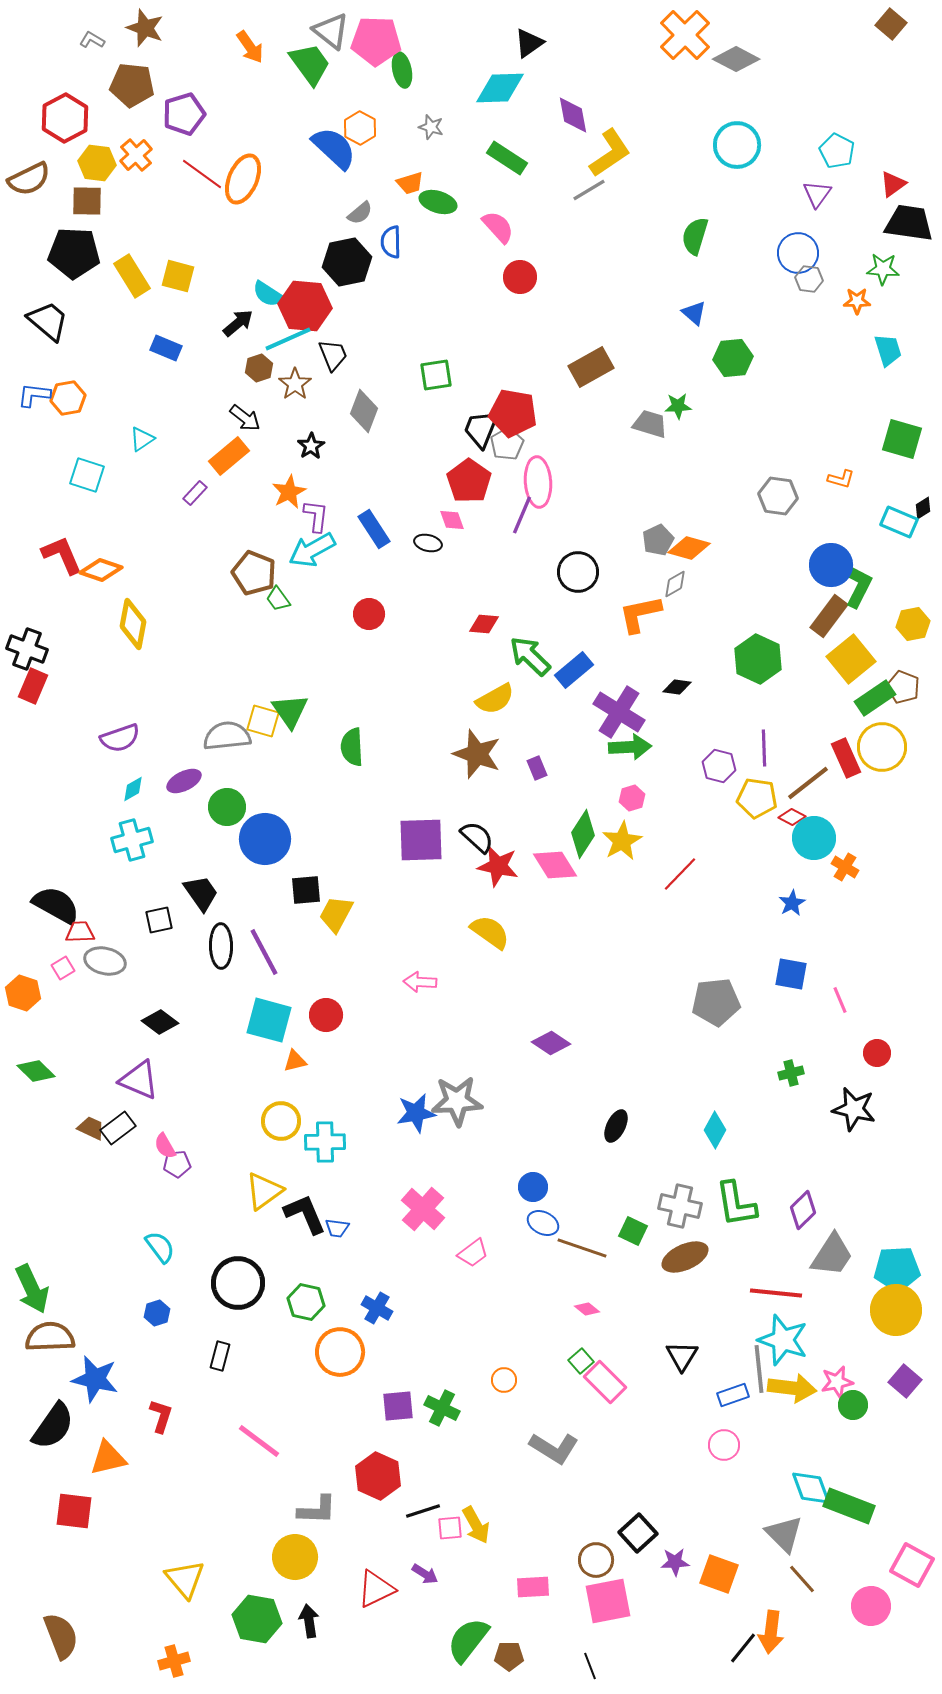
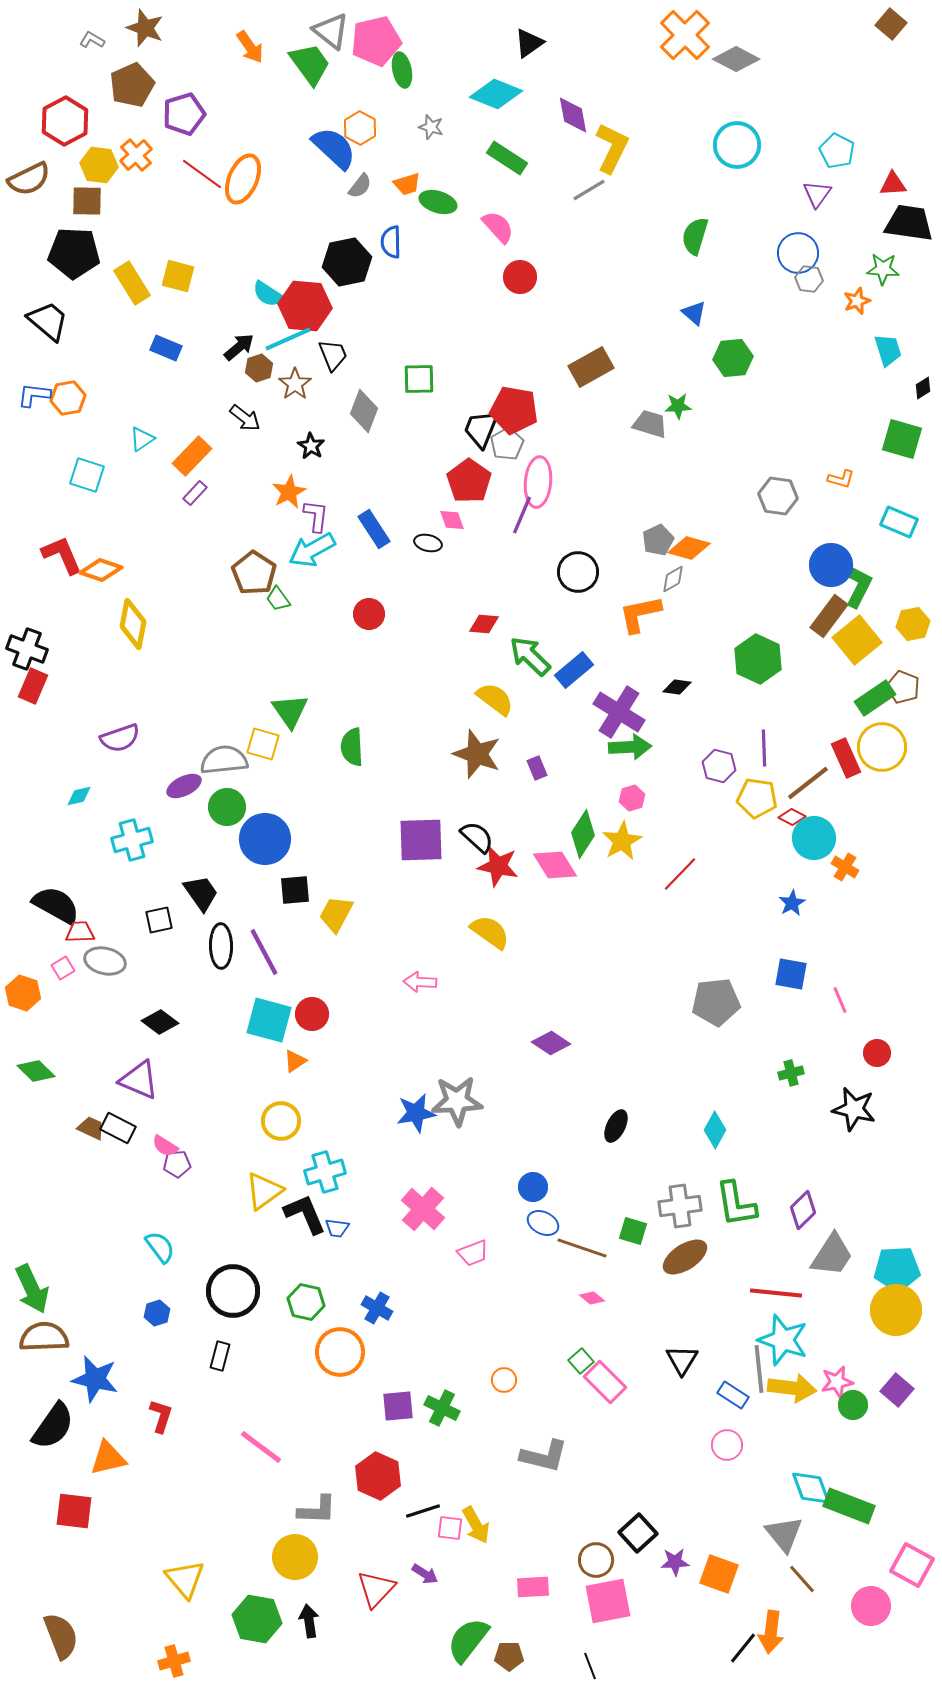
pink pentagon at (376, 41): rotated 15 degrees counterclockwise
brown pentagon at (132, 85): rotated 30 degrees counterclockwise
cyan diamond at (500, 88): moved 4 px left, 6 px down; rotated 24 degrees clockwise
red hexagon at (65, 118): moved 3 px down
yellow L-shape at (610, 153): moved 2 px right, 5 px up; rotated 30 degrees counterclockwise
yellow hexagon at (97, 163): moved 2 px right, 2 px down
orange trapezoid at (410, 183): moved 3 px left, 1 px down
red triangle at (893, 184): rotated 32 degrees clockwise
gray semicircle at (360, 213): moved 27 px up; rotated 12 degrees counterclockwise
yellow rectangle at (132, 276): moved 7 px down
orange star at (857, 301): rotated 20 degrees counterclockwise
black arrow at (238, 323): moved 1 px right, 24 px down
green square at (436, 375): moved 17 px left, 4 px down; rotated 8 degrees clockwise
red pentagon at (513, 413): moved 1 px right, 3 px up
black star at (311, 446): rotated 8 degrees counterclockwise
orange rectangle at (229, 456): moved 37 px left; rotated 6 degrees counterclockwise
pink ellipse at (538, 482): rotated 9 degrees clockwise
black diamond at (923, 508): moved 120 px up
brown pentagon at (254, 573): rotated 12 degrees clockwise
gray diamond at (675, 584): moved 2 px left, 5 px up
yellow square at (851, 659): moved 6 px right, 19 px up
yellow semicircle at (495, 699): rotated 114 degrees counterclockwise
yellow square at (263, 721): moved 23 px down
gray semicircle at (227, 736): moved 3 px left, 24 px down
purple ellipse at (184, 781): moved 5 px down
cyan diamond at (133, 789): moved 54 px left, 7 px down; rotated 16 degrees clockwise
black square at (306, 890): moved 11 px left
red circle at (326, 1015): moved 14 px left, 1 px up
orange triangle at (295, 1061): rotated 20 degrees counterclockwise
black rectangle at (118, 1128): rotated 64 degrees clockwise
cyan cross at (325, 1142): moved 30 px down; rotated 15 degrees counterclockwise
pink semicircle at (165, 1146): rotated 28 degrees counterclockwise
gray cross at (680, 1206): rotated 21 degrees counterclockwise
green square at (633, 1231): rotated 8 degrees counterclockwise
pink trapezoid at (473, 1253): rotated 16 degrees clockwise
brown ellipse at (685, 1257): rotated 9 degrees counterclockwise
black circle at (238, 1283): moved 5 px left, 8 px down
pink diamond at (587, 1309): moved 5 px right, 11 px up
brown semicircle at (50, 1337): moved 6 px left
black triangle at (682, 1356): moved 4 px down
purple square at (905, 1381): moved 8 px left, 9 px down
blue rectangle at (733, 1395): rotated 52 degrees clockwise
pink line at (259, 1441): moved 2 px right, 6 px down
pink circle at (724, 1445): moved 3 px right
gray L-shape at (554, 1448): moved 10 px left, 8 px down; rotated 18 degrees counterclockwise
pink square at (450, 1528): rotated 12 degrees clockwise
gray triangle at (784, 1534): rotated 6 degrees clockwise
red triangle at (376, 1589): rotated 21 degrees counterclockwise
